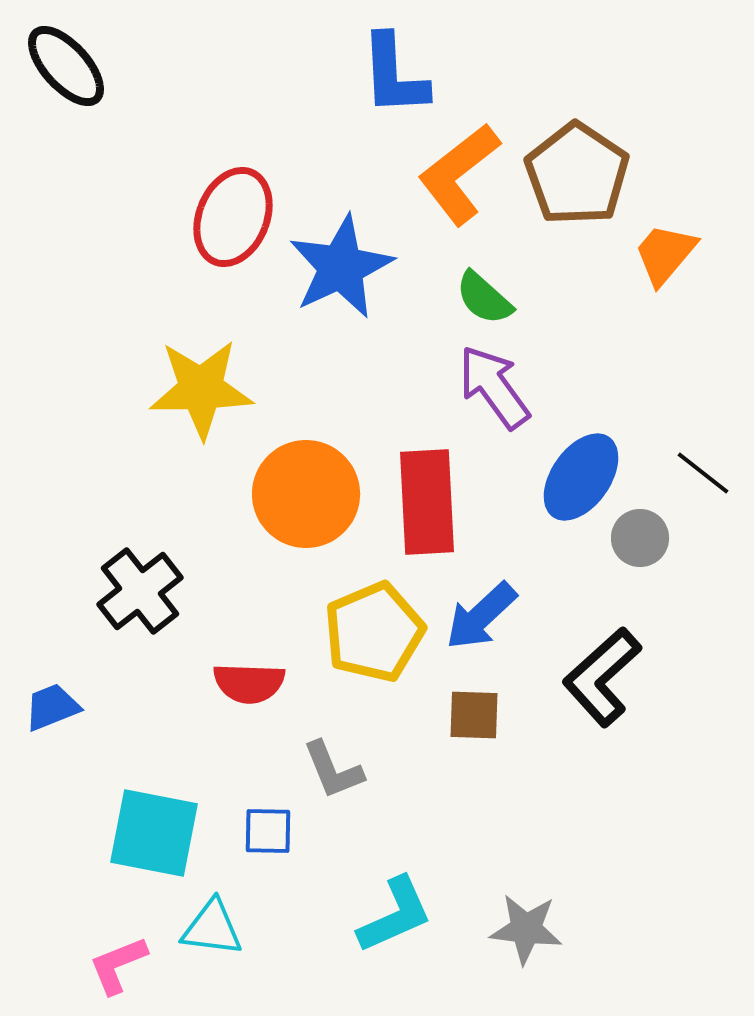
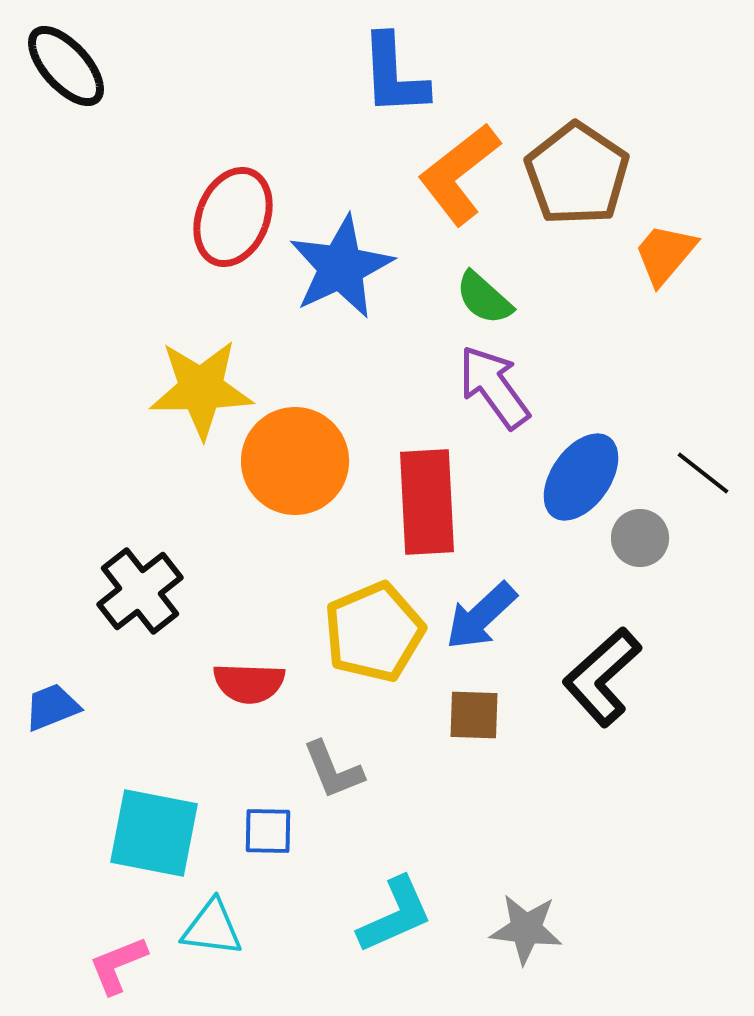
orange circle: moved 11 px left, 33 px up
